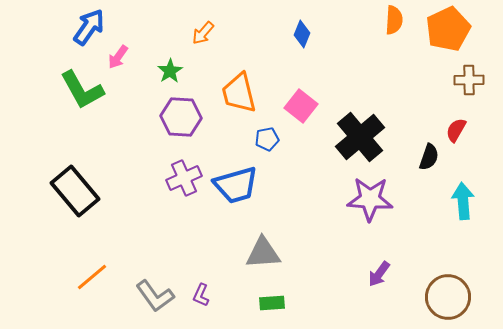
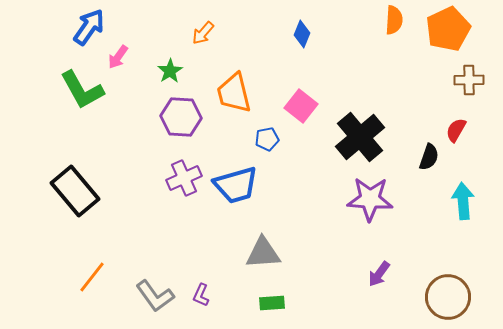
orange trapezoid: moved 5 px left
orange line: rotated 12 degrees counterclockwise
